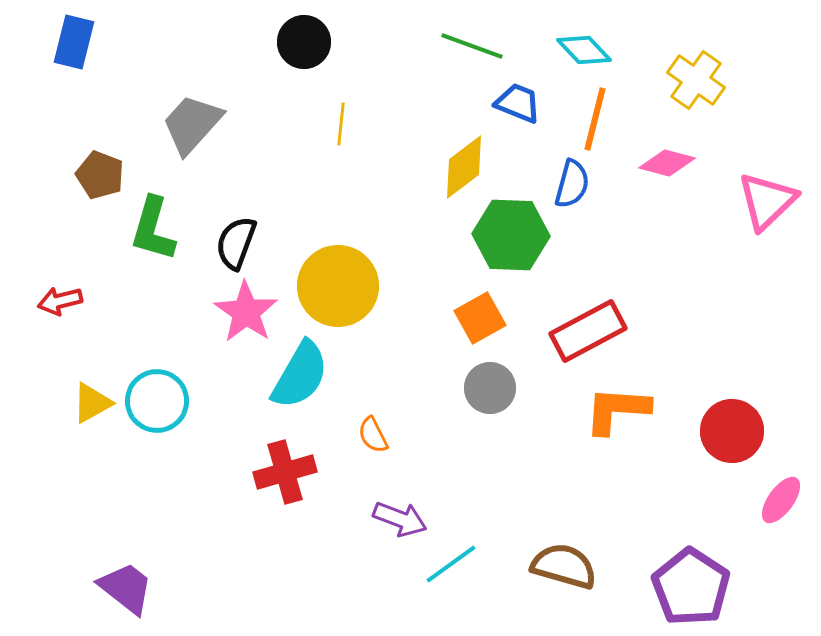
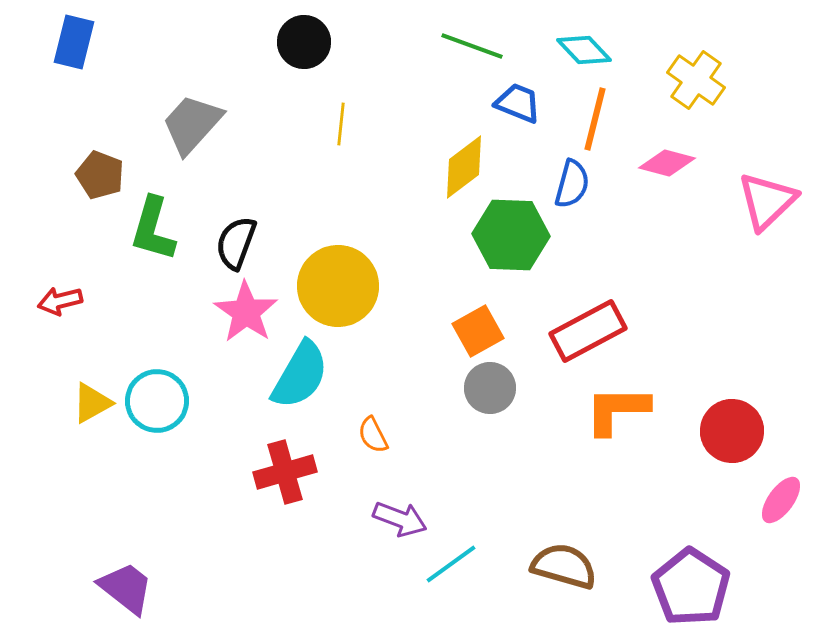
orange square: moved 2 px left, 13 px down
orange L-shape: rotated 4 degrees counterclockwise
